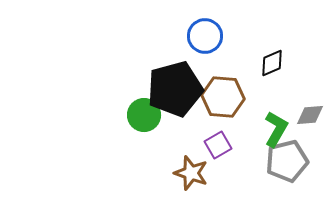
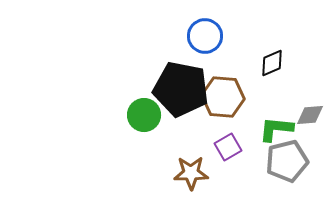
black pentagon: moved 6 px right; rotated 26 degrees clockwise
green L-shape: rotated 114 degrees counterclockwise
purple square: moved 10 px right, 2 px down
brown star: rotated 20 degrees counterclockwise
